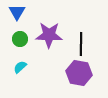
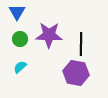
purple hexagon: moved 3 px left
